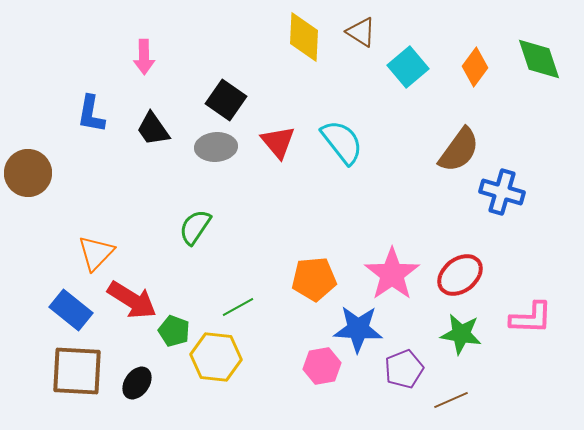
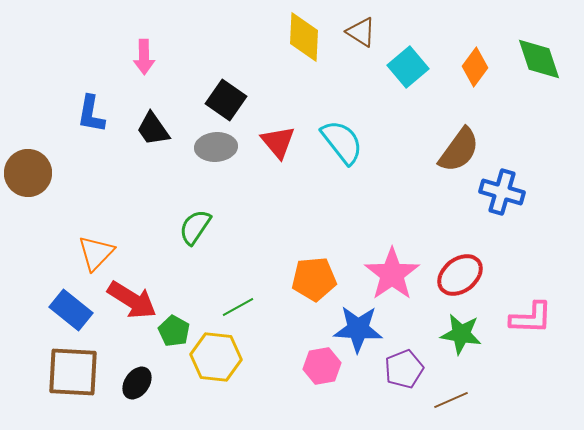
green pentagon: rotated 8 degrees clockwise
brown square: moved 4 px left, 1 px down
